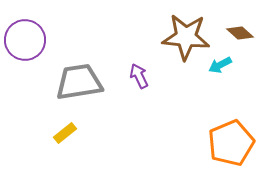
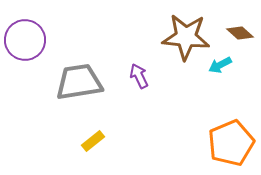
yellow rectangle: moved 28 px right, 8 px down
